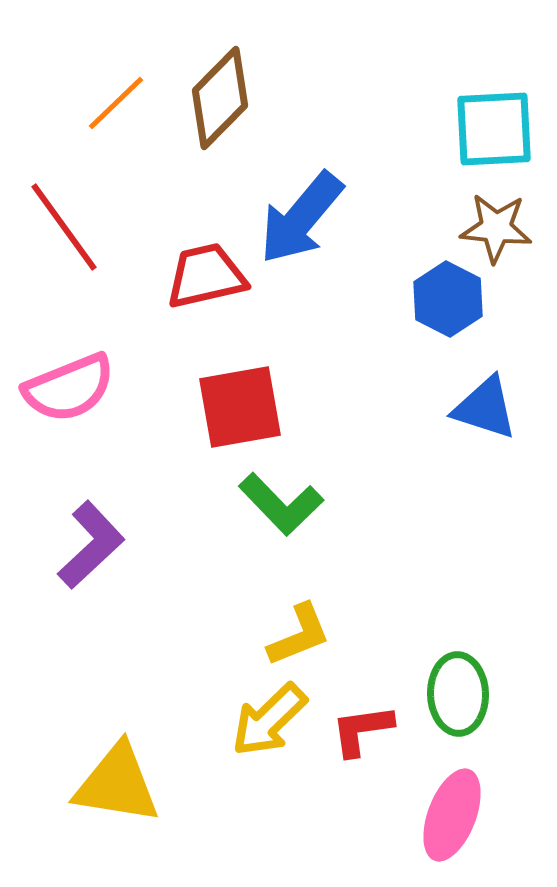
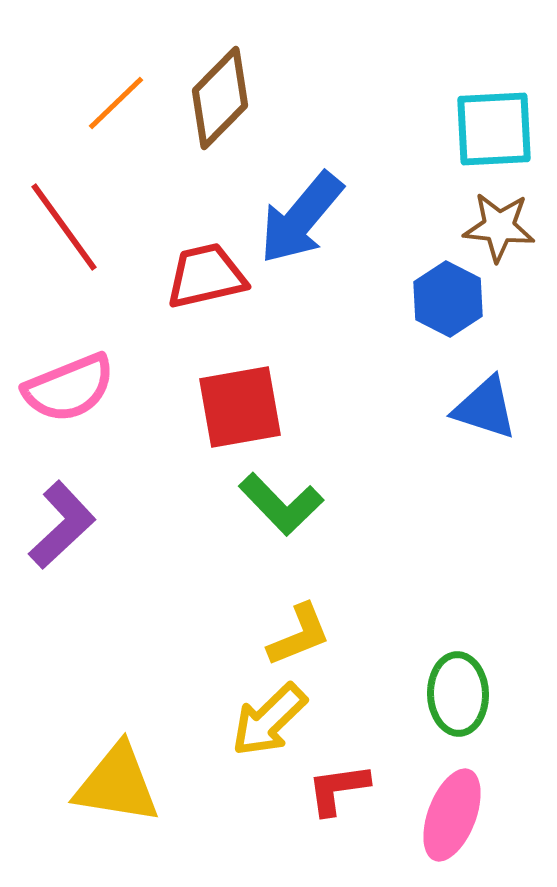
brown star: moved 3 px right, 1 px up
purple L-shape: moved 29 px left, 20 px up
red L-shape: moved 24 px left, 59 px down
